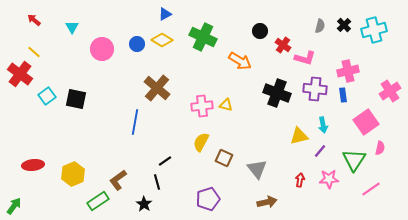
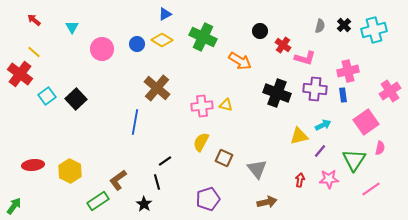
black square at (76, 99): rotated 35 degrees clockwise
cyan arrow at (323, 125): rotated 105 degrees counterclockwise
yellow hexagon at (73, 174): moved 3 px left, 3 px up; rotated 10 degrees counterclockwise
